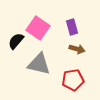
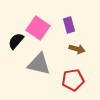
purple rectangle: moved 3 px left, 2 px up
